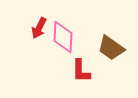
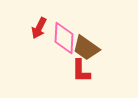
pink diamond: moved 1 px right, 1 px down
brown trapezoid: moved 25 px left
